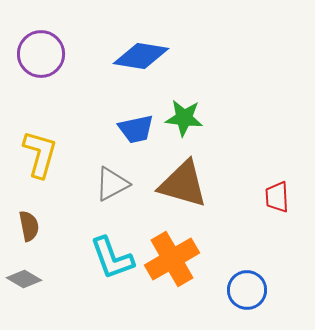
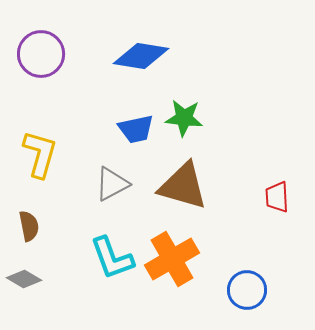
brown triangle: moved 2 px down
